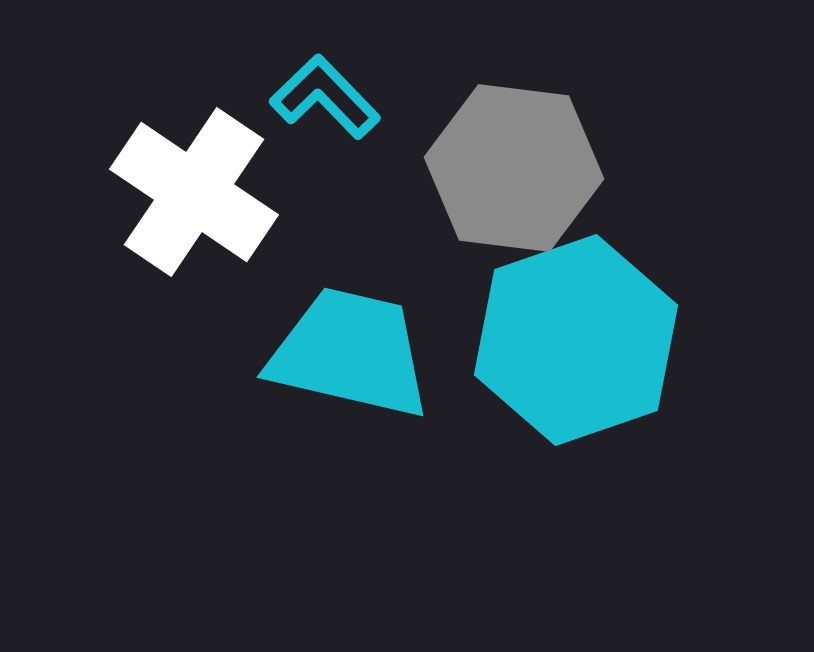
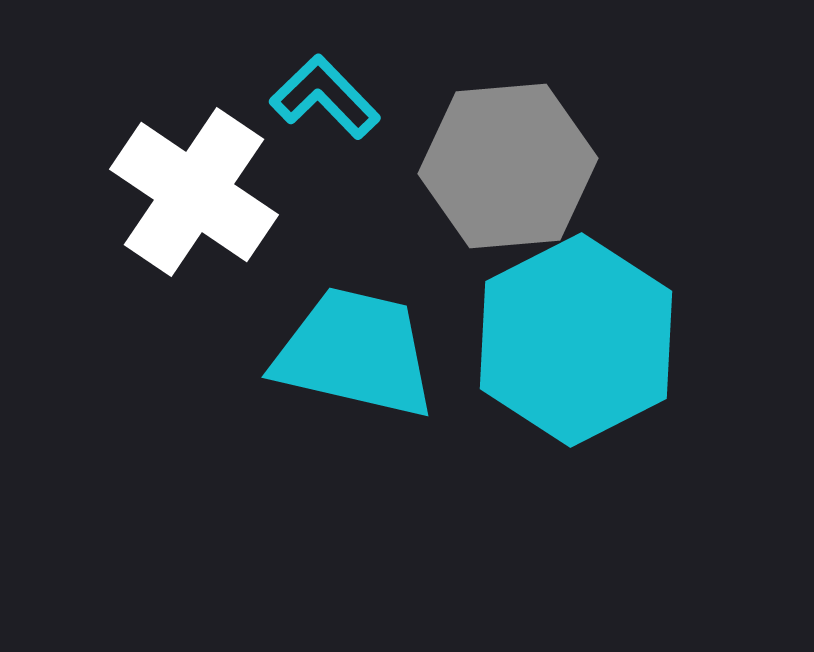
gray hexagon: moved 6 px left, 2 px up; rotated 12 degrees counterclockwise
cyan hexagon: rotated 8 degrees counterclockwise
cyan trapezoid: moved 5 px right
